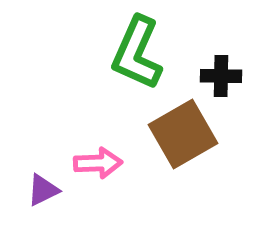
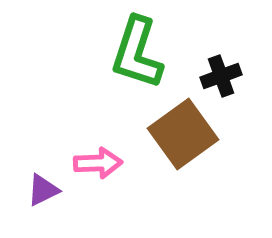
green L-shape: rotated 6 degrees counterclockwise
black cross: rotated 21 degrees counterclockwise
brown square: rotated 6 degrees counterclockwise
